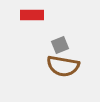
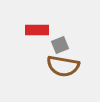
red rectangle: moved 5 px right, 15 px down
